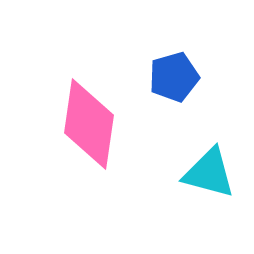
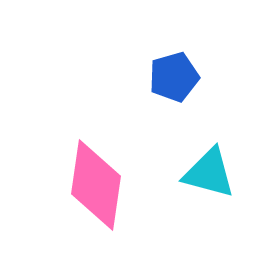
pink diamond: moved 7 px right, 61 px down
